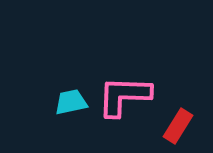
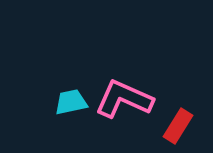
pink L-shape: moved 3 px down; rotated 22 degrees clockwise
